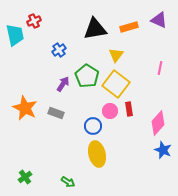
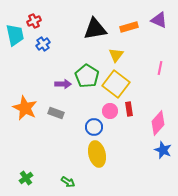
blue cross: moved 16 px left, 6 px up
purple arrow: rotated 56 degrees clockwise
blue circle: moved 1 px right, 1 px down
green cross: moved 1 px right, 1 px down
